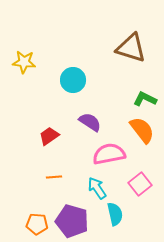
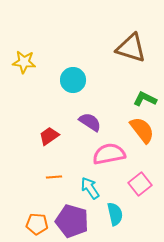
cyan arrow: moved 7 px left
